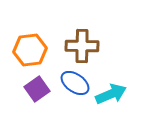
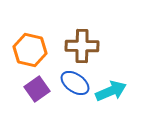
orange hexagon: rotated 20 degrees clockwise
cyan arrow: moved 3 px up
